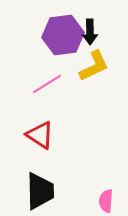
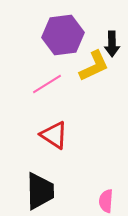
black arrow: moved 22 px right, 12 px down
red triangle: moved 14 px right
